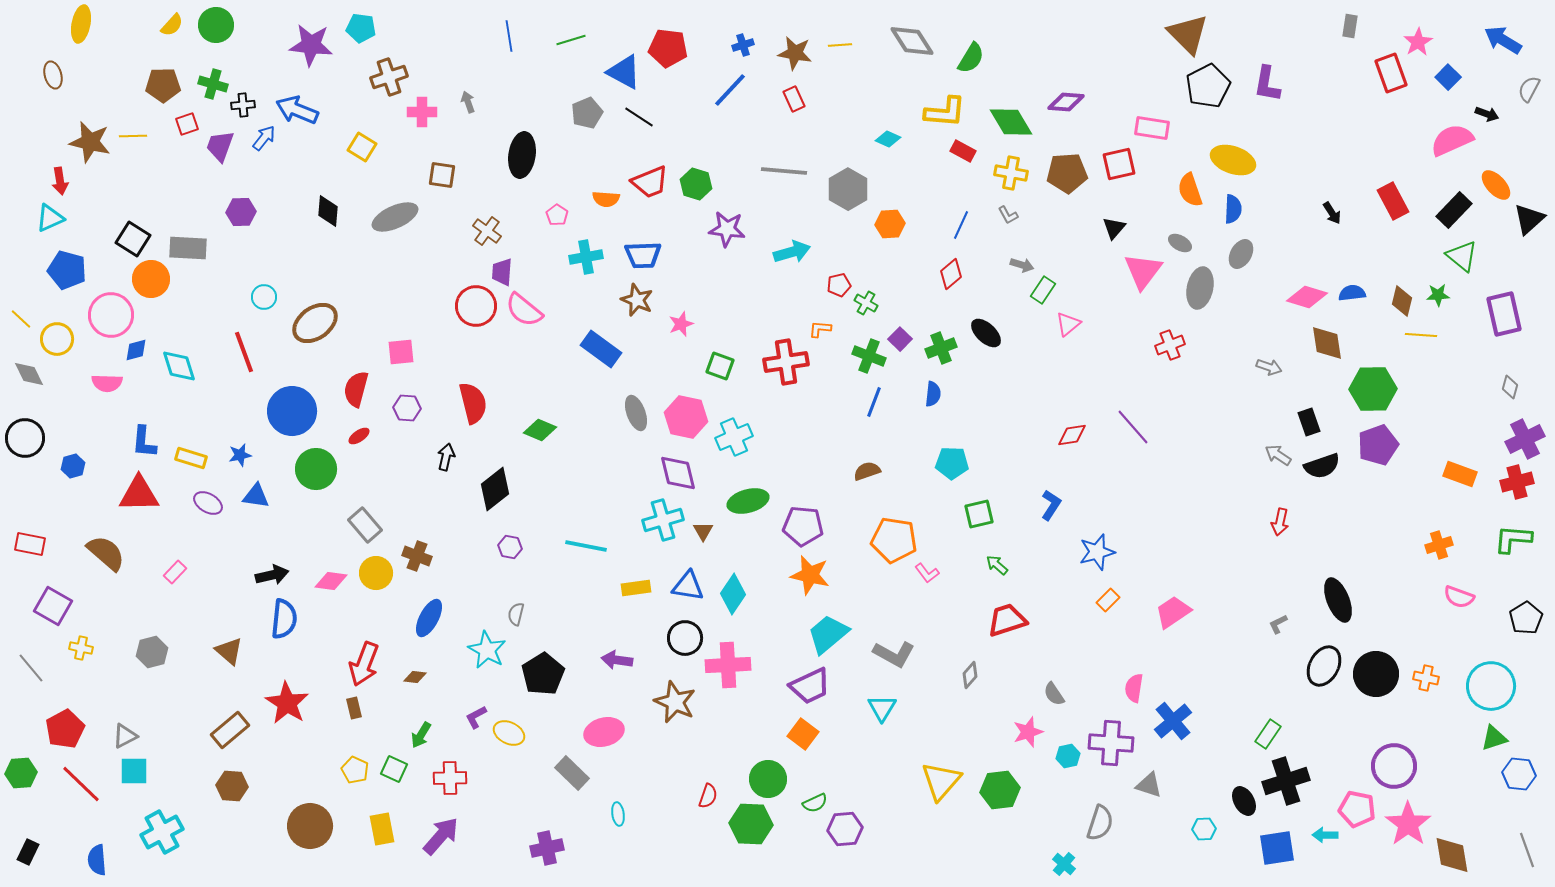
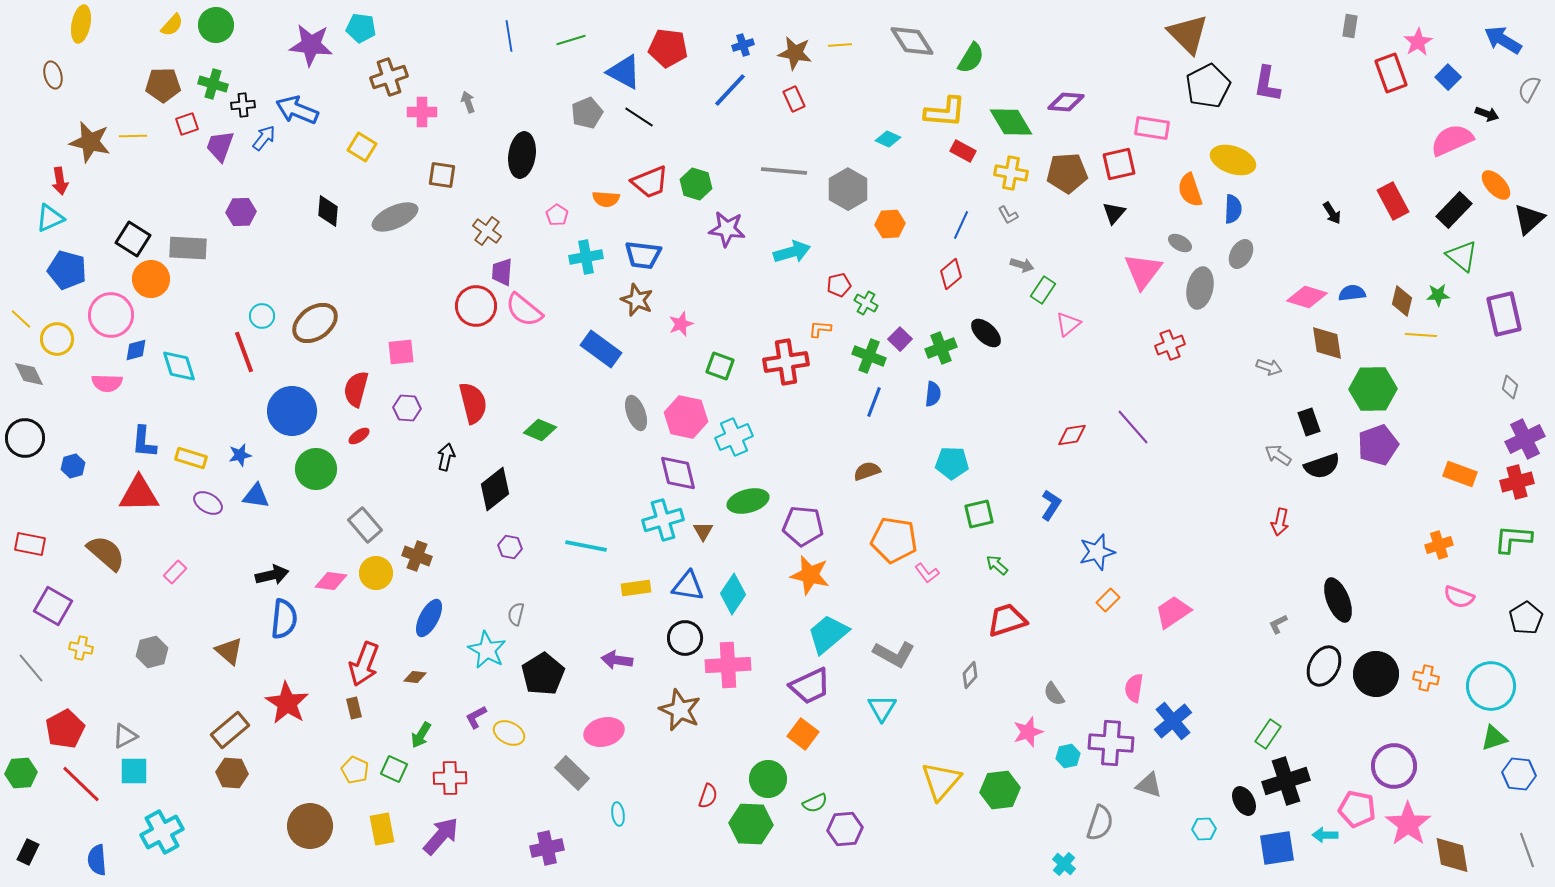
black triangle at (1114, 228): moved 15 px up
blue trapezoid at (643, 255): rotated 9 degrees clockwise
cyan circle at (264, 297): moved 2 px left, 19 px down
brown star at (675, 702): moved 5 px right, 8 px down
brown hexagon at (232, 786): moved 13 px up
